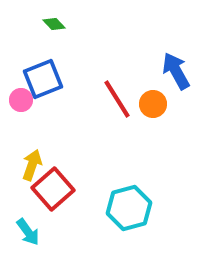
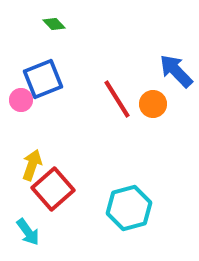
blue arrow: rotated 15 degrees counterclockwise
